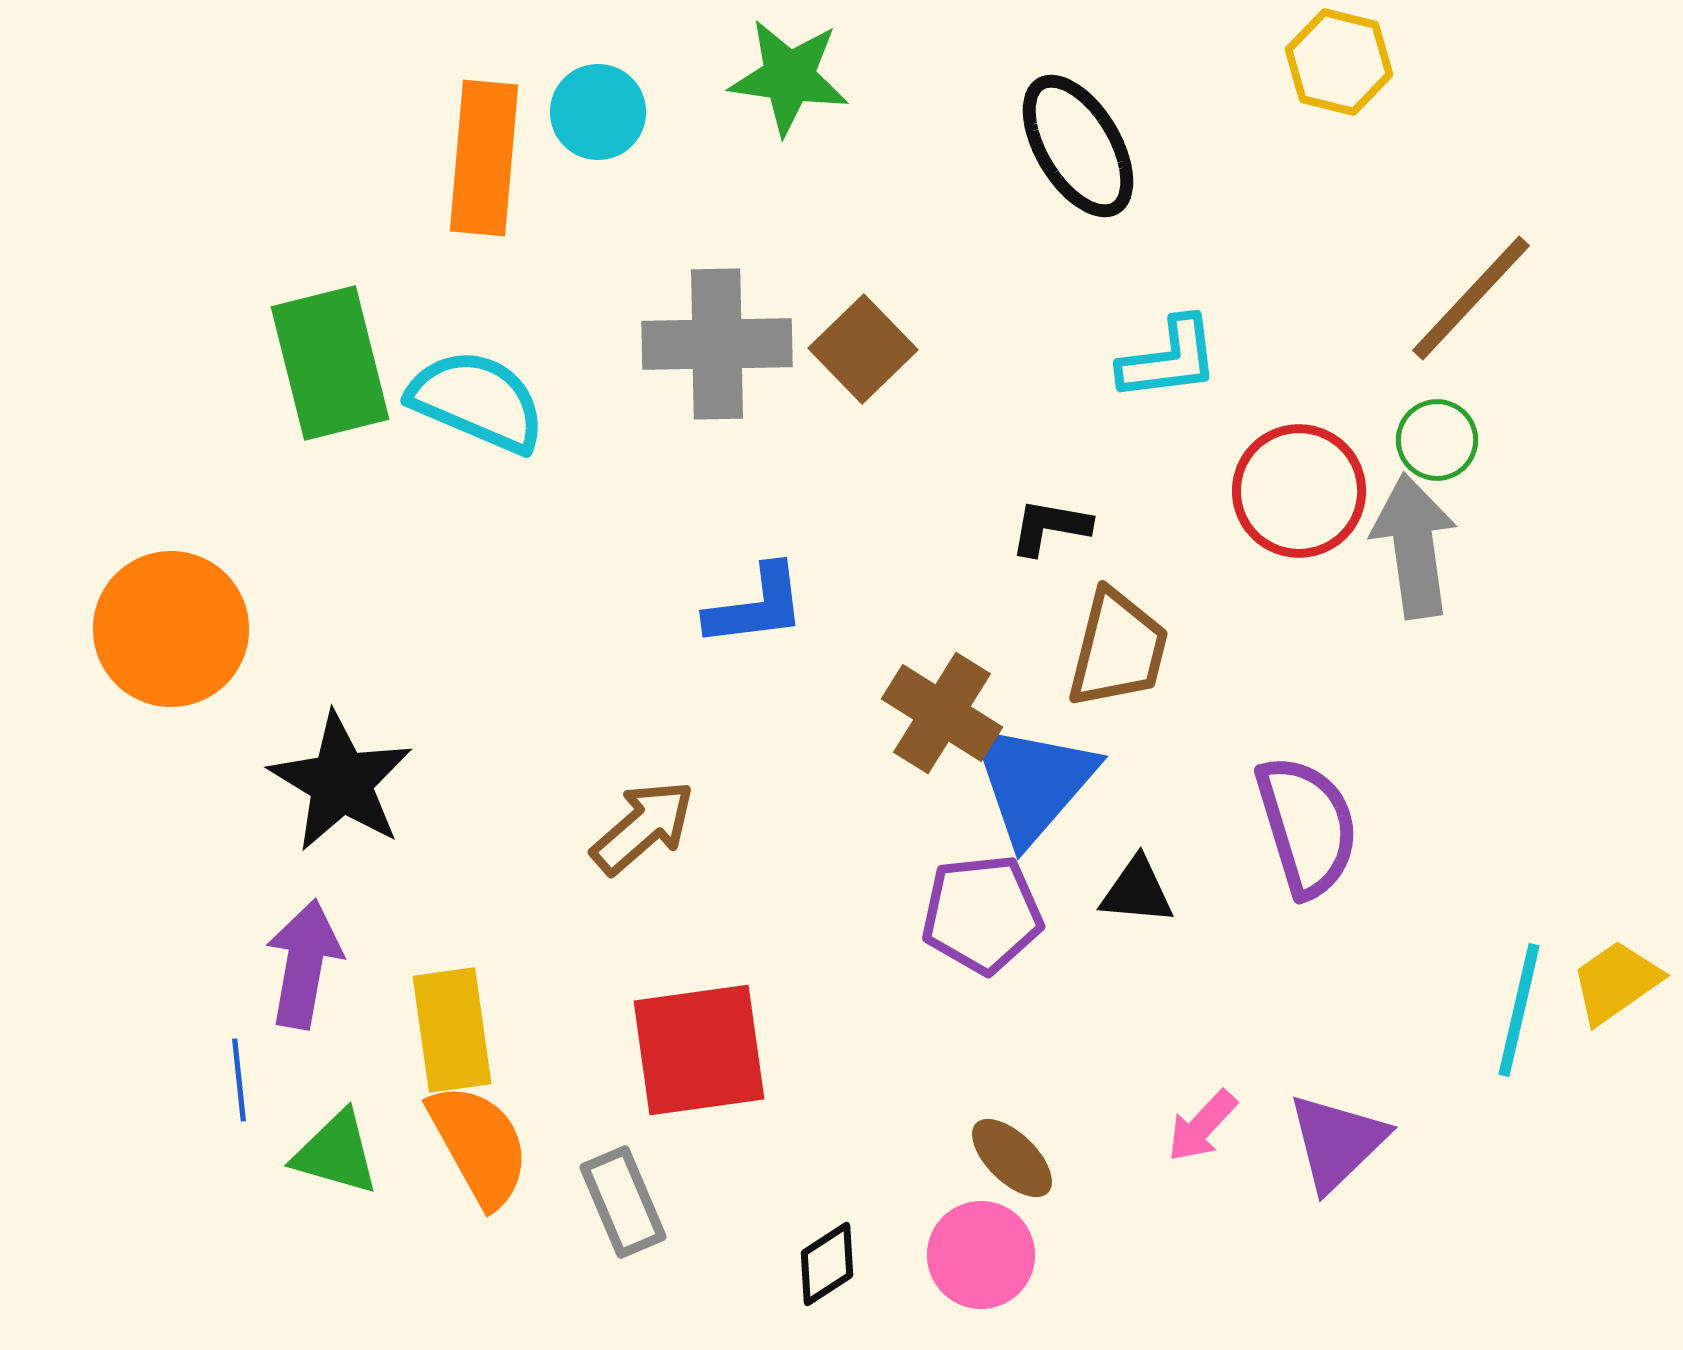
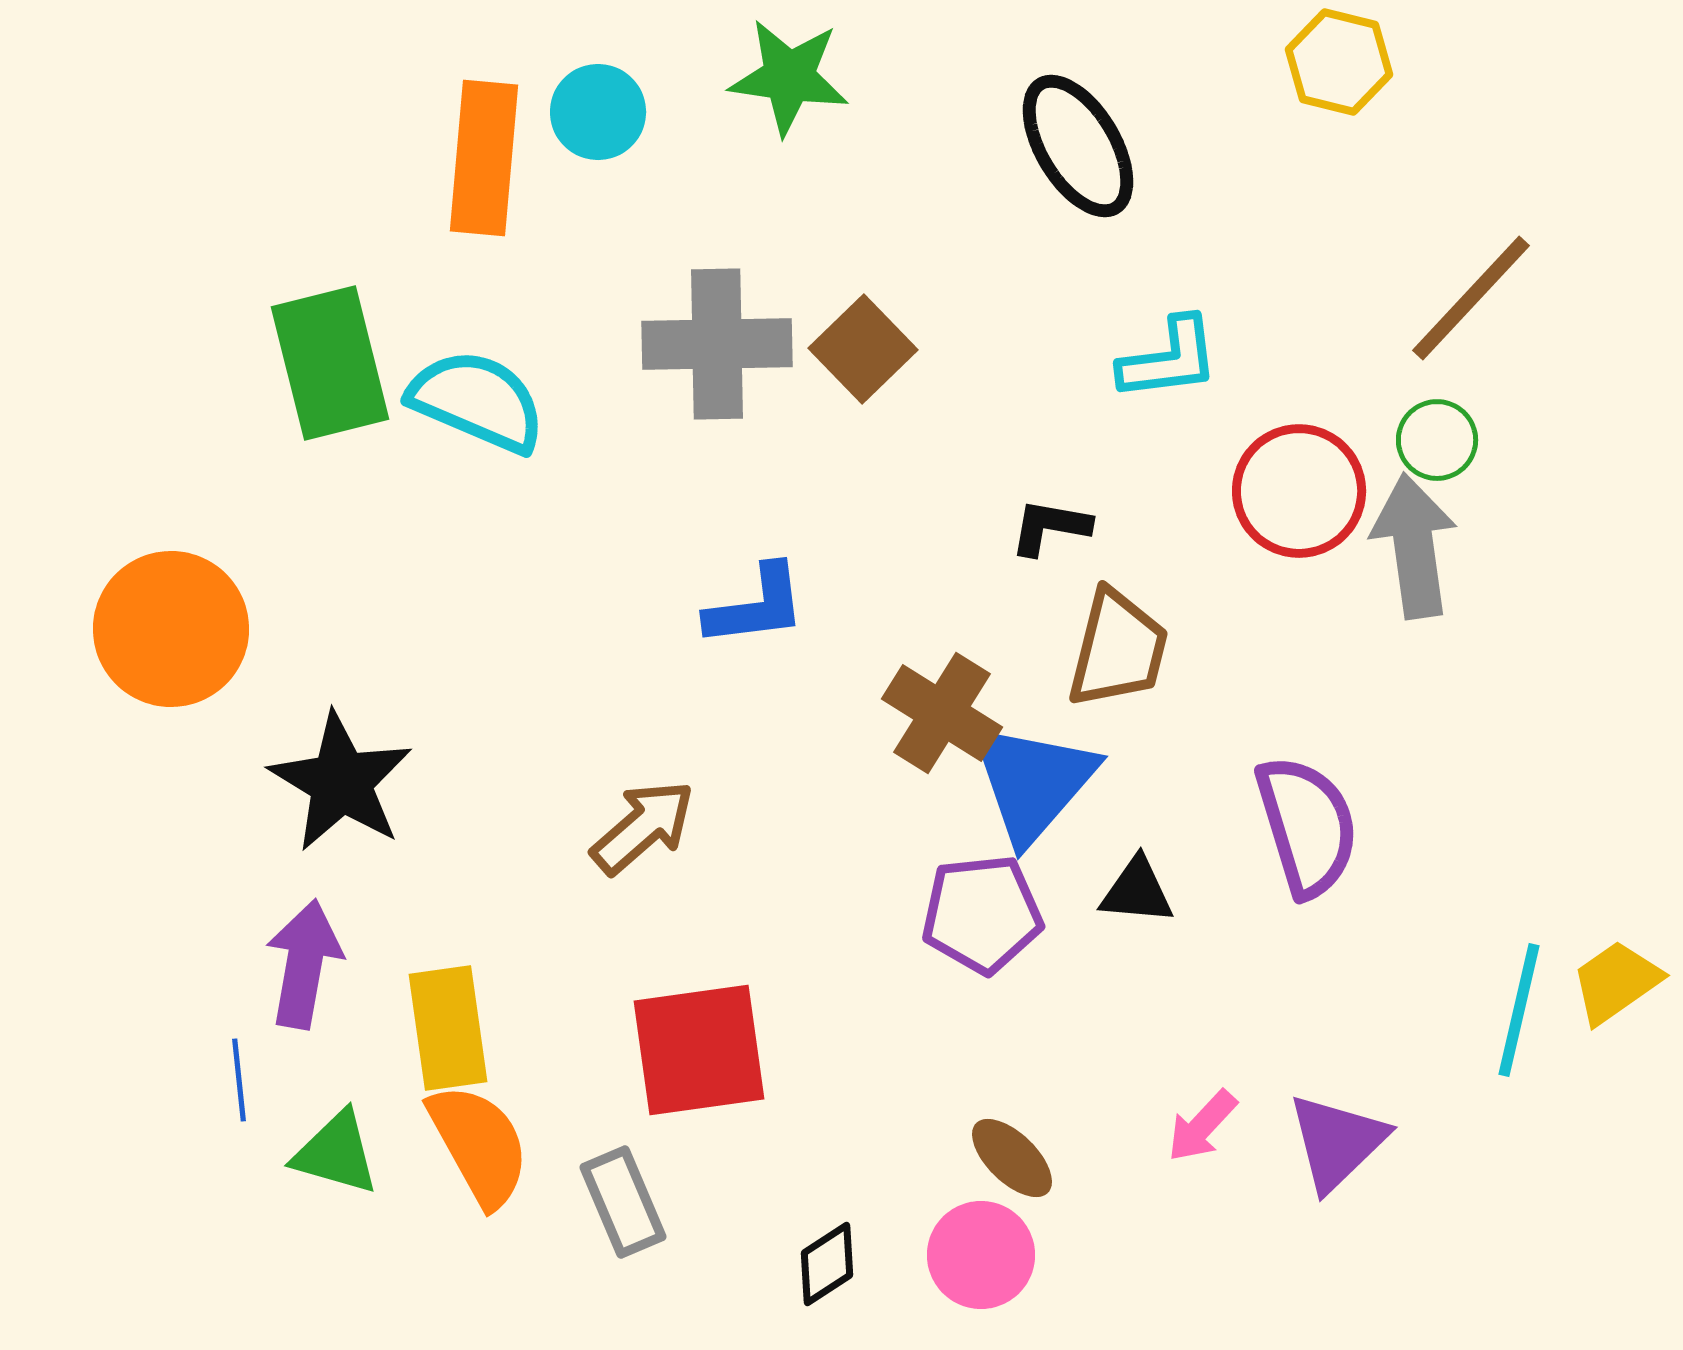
yellow rectangle: moved 4 px left, 2 px up
